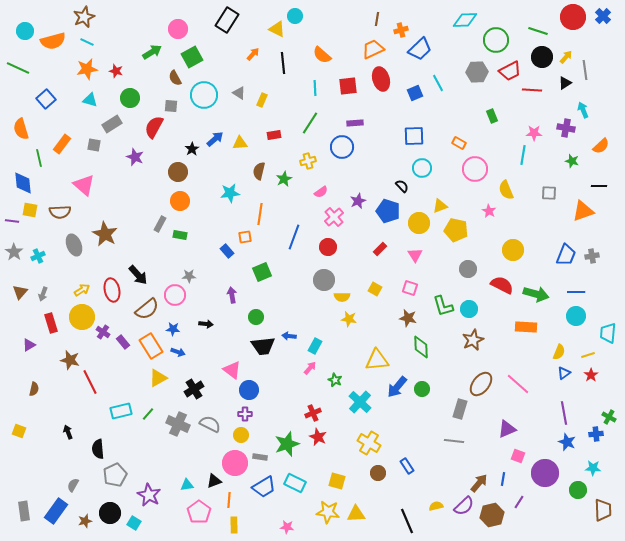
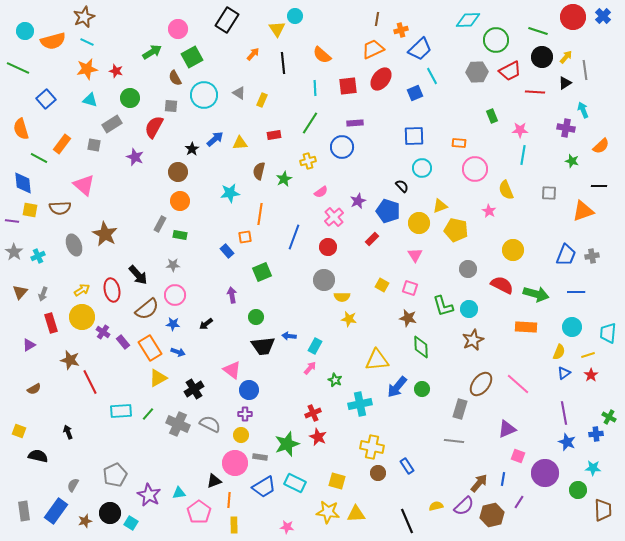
cyan diamond at (465, 20): moved 3 px right
yellow triangle at (277, 29): rotated 30 degrees clockwise
red ellipse at (381, 79): rotated 55 degrees clockwise
cyan line at (438, 83): moved 6 px left, 7 px up
red line at (532, 90): moved 3 px right, 2 px down
pink star at (534, 133): moved 14 px left, 3 px up
orange rectangle at (459, 143): rotated 24 degrees counterclockwise
green line at (39, 158): rotated 48 degrees counterclockwise
brown semicircle at (60, 212): moved 4 px up
red rectangle at (380, 249): moved 8 px left, 10 px up
gray star at (189, 276): moved 16 px left, 11 px up
yellow square at (375, 289): moved 7 px right, 4 px up
cyan circle at (576, 316): moved 4 px left, 11 px down
black arrow at (206, 324): rotated 136 degrees clockwise
blue star at (173, 329): moved 5 px up
orange rectangle at (151, 346): moved 1 px left, 2 px down
brown semicircle at (34, 389): rotated 48 degrees clockwise
cyan cross at (360, 402): moved 2 px down; rotated 35 degrees clockwise
cyan rectangle at (121, 411): rotated 10 degrees clockwise
yellow cross at (369, 443): moved 3 px right, 4 px down; rotated 20 degrees counterclockwise
black semicircle at (98, 449): moved 60 px left, 7 px down; rotated 108 degrees clockwise
cyan triangle at (187, 485): moved 8 px left, 8 px down
cyan square at (134, 523): moved 3 px left
